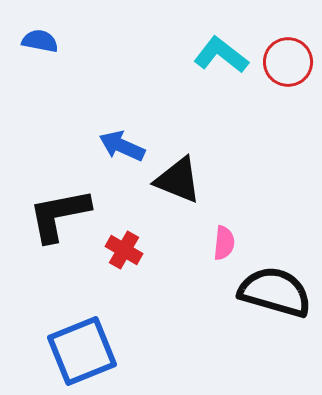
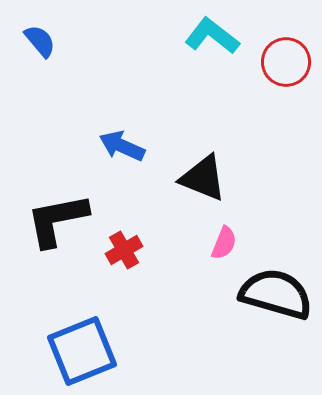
blue semicircle: rotated 39 degrees clockwise
cyan L-shape: moved 9 px left, 19 px up
red circle: moved 2 px left
black triangle: moved 25 px right, 2 px up
black L-shape: moved 2 px left, 5 px down
pink semicircle: rotated 16 degrees clockwise
red cross: rotated 30 degrees clockwise
black semicircle: moved 1 px right, 2 px down
